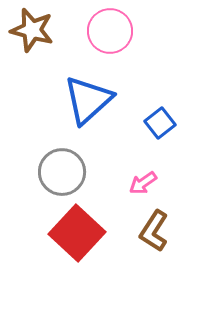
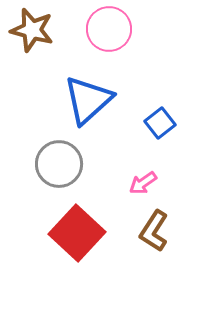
pink circle: moved 1 px left, 2 px up
gray circle: moved 3 px left, 8 px up
